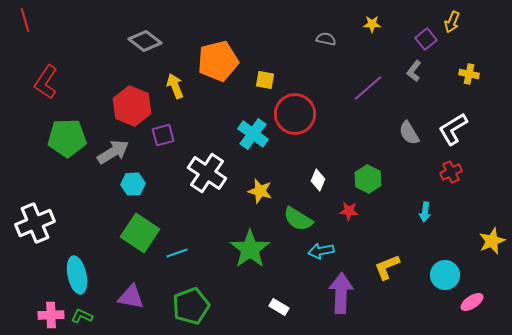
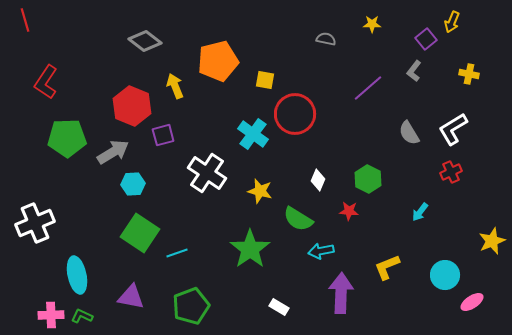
cyan arrow at (425, 212): moved 5 px left; rotated 30 degrees clockwise
